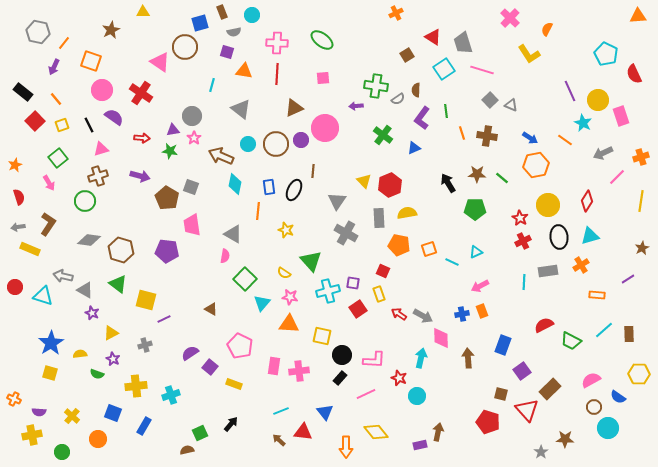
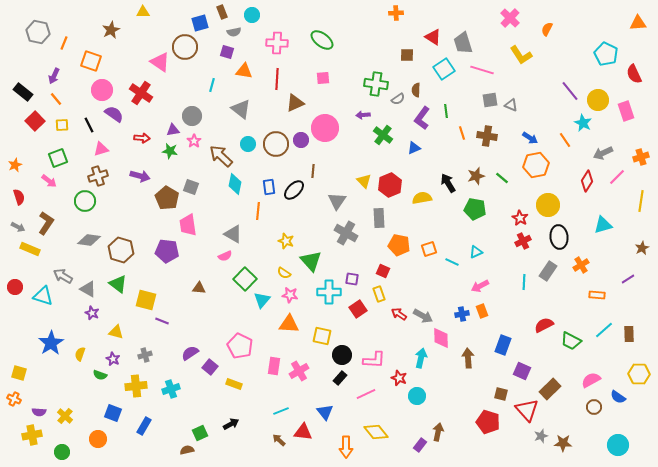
orange cross at (396, 13): rotated 24 degrees clockwise
orange triangle at (638, 16): moved 7 px down
orange line at (64, 43): rotated 16 degrees counterclockwise
yellow L-shape at (529, 54): moved 8 px left, 1 px down
brown square at (407, 55): rotated 32 degrees clockwise
purple arrow at (54, 67): moved 9 px down
red line at (277, 74): moved 5 px down
green cross at (376, 86): moved 2 px up
purple line at (570, 91): rotated 15 degrees counterclockwise
gray square at (490, 100): rotated 35 degrees clockwise
purple arrow at (356, 106): moved 7 px right, 9 px down
brown triangle at (294, 108): moved 1 px right, 5 px up
pink rectangle at (621, 116): moved 5 px right, 5 px up
purple semicircle at (114, 117): moved 3 px up
yellow square at (62, 125): rotated 16 degrees clockwise
pink star at (194, 138): moved 3 px down
orange line at (565, 140): rotated 21 degrees clockwise
brown arrow at (221, 156): rotated 20 degrees clockwise
green square at (58, 158): rotated 18 degrees clockwise
brown star at (477, 174): moved 1 px left, 2 px down; rotated 18 degrees counterclockwise
pink arrow at (49, 183): moved 2 px up; rotated 21 degrees counterclockwise
black ellipse at (294, 190): rotated 20 degrees clockwise
red diamond at (587, 201): moved 20 px up
green pentagon at (475, 209): rotated 10 degrees clockwise
yellow semicircle at (407, 213): moved 15 px right, 15 px up
brown L-shape at (48, 224): moved 2 px left, 1 px up
pink trapezoid at (192, 225): moved 4 px left
gray arrow at (18, 227): rotated 144 degrees counterclockwise
yellow star at (286, 230): moved 11 px down
cyan triangle at (590, 236): moved 13 px right, 11 px up
pink semicircle at (225, 256): rotated 56 degrees clockwise
gray rectangle at (548, 271): rotated 48 degrees counterclockwise
gray arrow at (63, 276): rotated 18 degrees clockwise
purple square at (353, 283): moved 1 px left, 4 px up
gray triangle at (85, 290): moved 3 px right, 1 px up
cyan cross at (328, 291): moved 1 px right, 1 px down; rotated 15 degrees clockwise
pink star at (290, 297): moved 2 px up
cyan triangle at (262, 303): moved 3 px up
brown triangle at (211, 309): moved 12 px left, 21 px up; rotated 24 degrees counterclockwise
purple line at (164, 319): moved 2 px left, 2 px down; rotated 48 degrees clockwise
yellow triangle at (111, 333): moved 5 px right, 1 px up; rotated 42 degrees clockwise
gray cross at (145, 345): moved 10 px down
yellow semicircle at (80, 354): rotated 64 degrees counterclockwise
pink cross at (299, 371): rotated 24 degrees counterclockwise
purple square at (522, 371): rotated 30 degrees counterclockwise
yellow square at (50, 373): moved 31 px left
green semicircle at (97, 374): moved 3 px right, 1 px down
cyan cross at (171, 395): moved 6 px up
yellow cross at (72, 416): moved 7 px left
black arrow at (231, 424): rotated 21 degrees clockwise
cyan circle at (608, 428): moved 10 px right, 17 px down
brown star at (565, 439): moved 2 px left, 4 px down
purple rectangle at (420, 445): rotated 40 degrees counterclockwise
gray star at (541, 452): moved 16 px up; rotated 16 degrees clockwise
